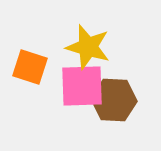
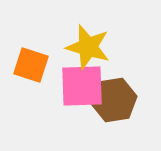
orange square: moved 1 px right, 2 px up
brown hexagon: rotated 12 degrees counterclockwise
